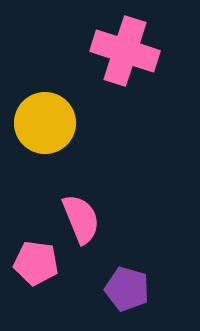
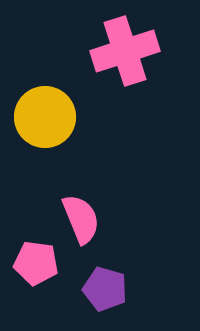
pink cross: rotated 36 degrees counterclockwise
yellow circle: moved 6 px up
purple pentagon: moved 22 px left
